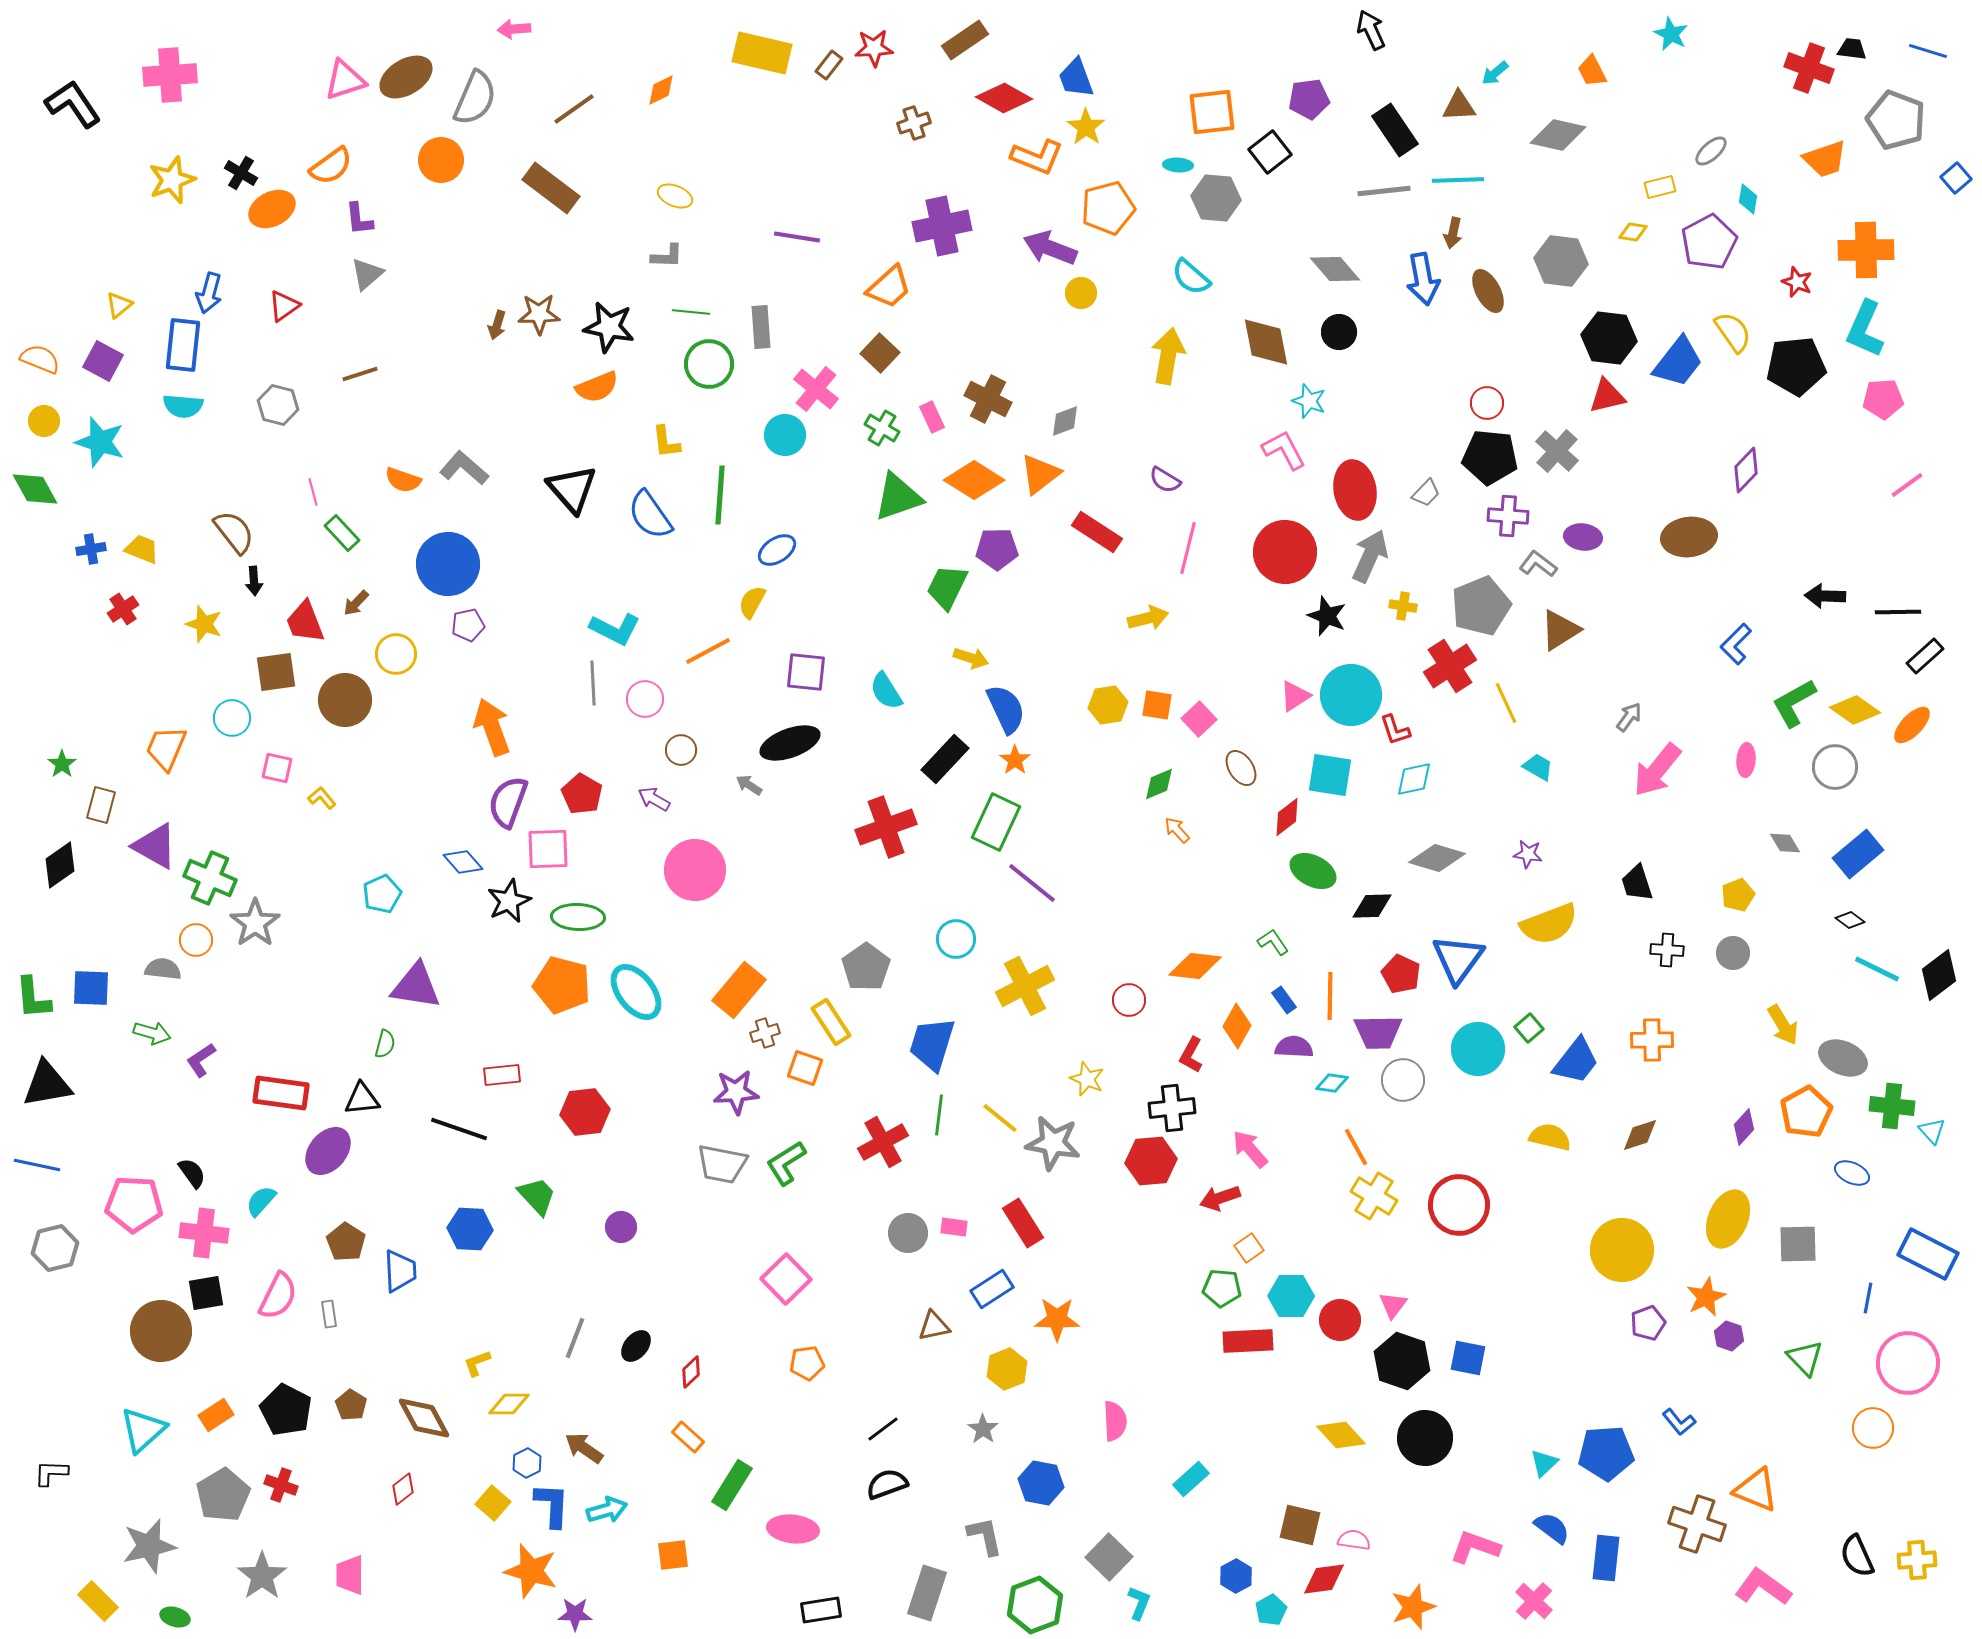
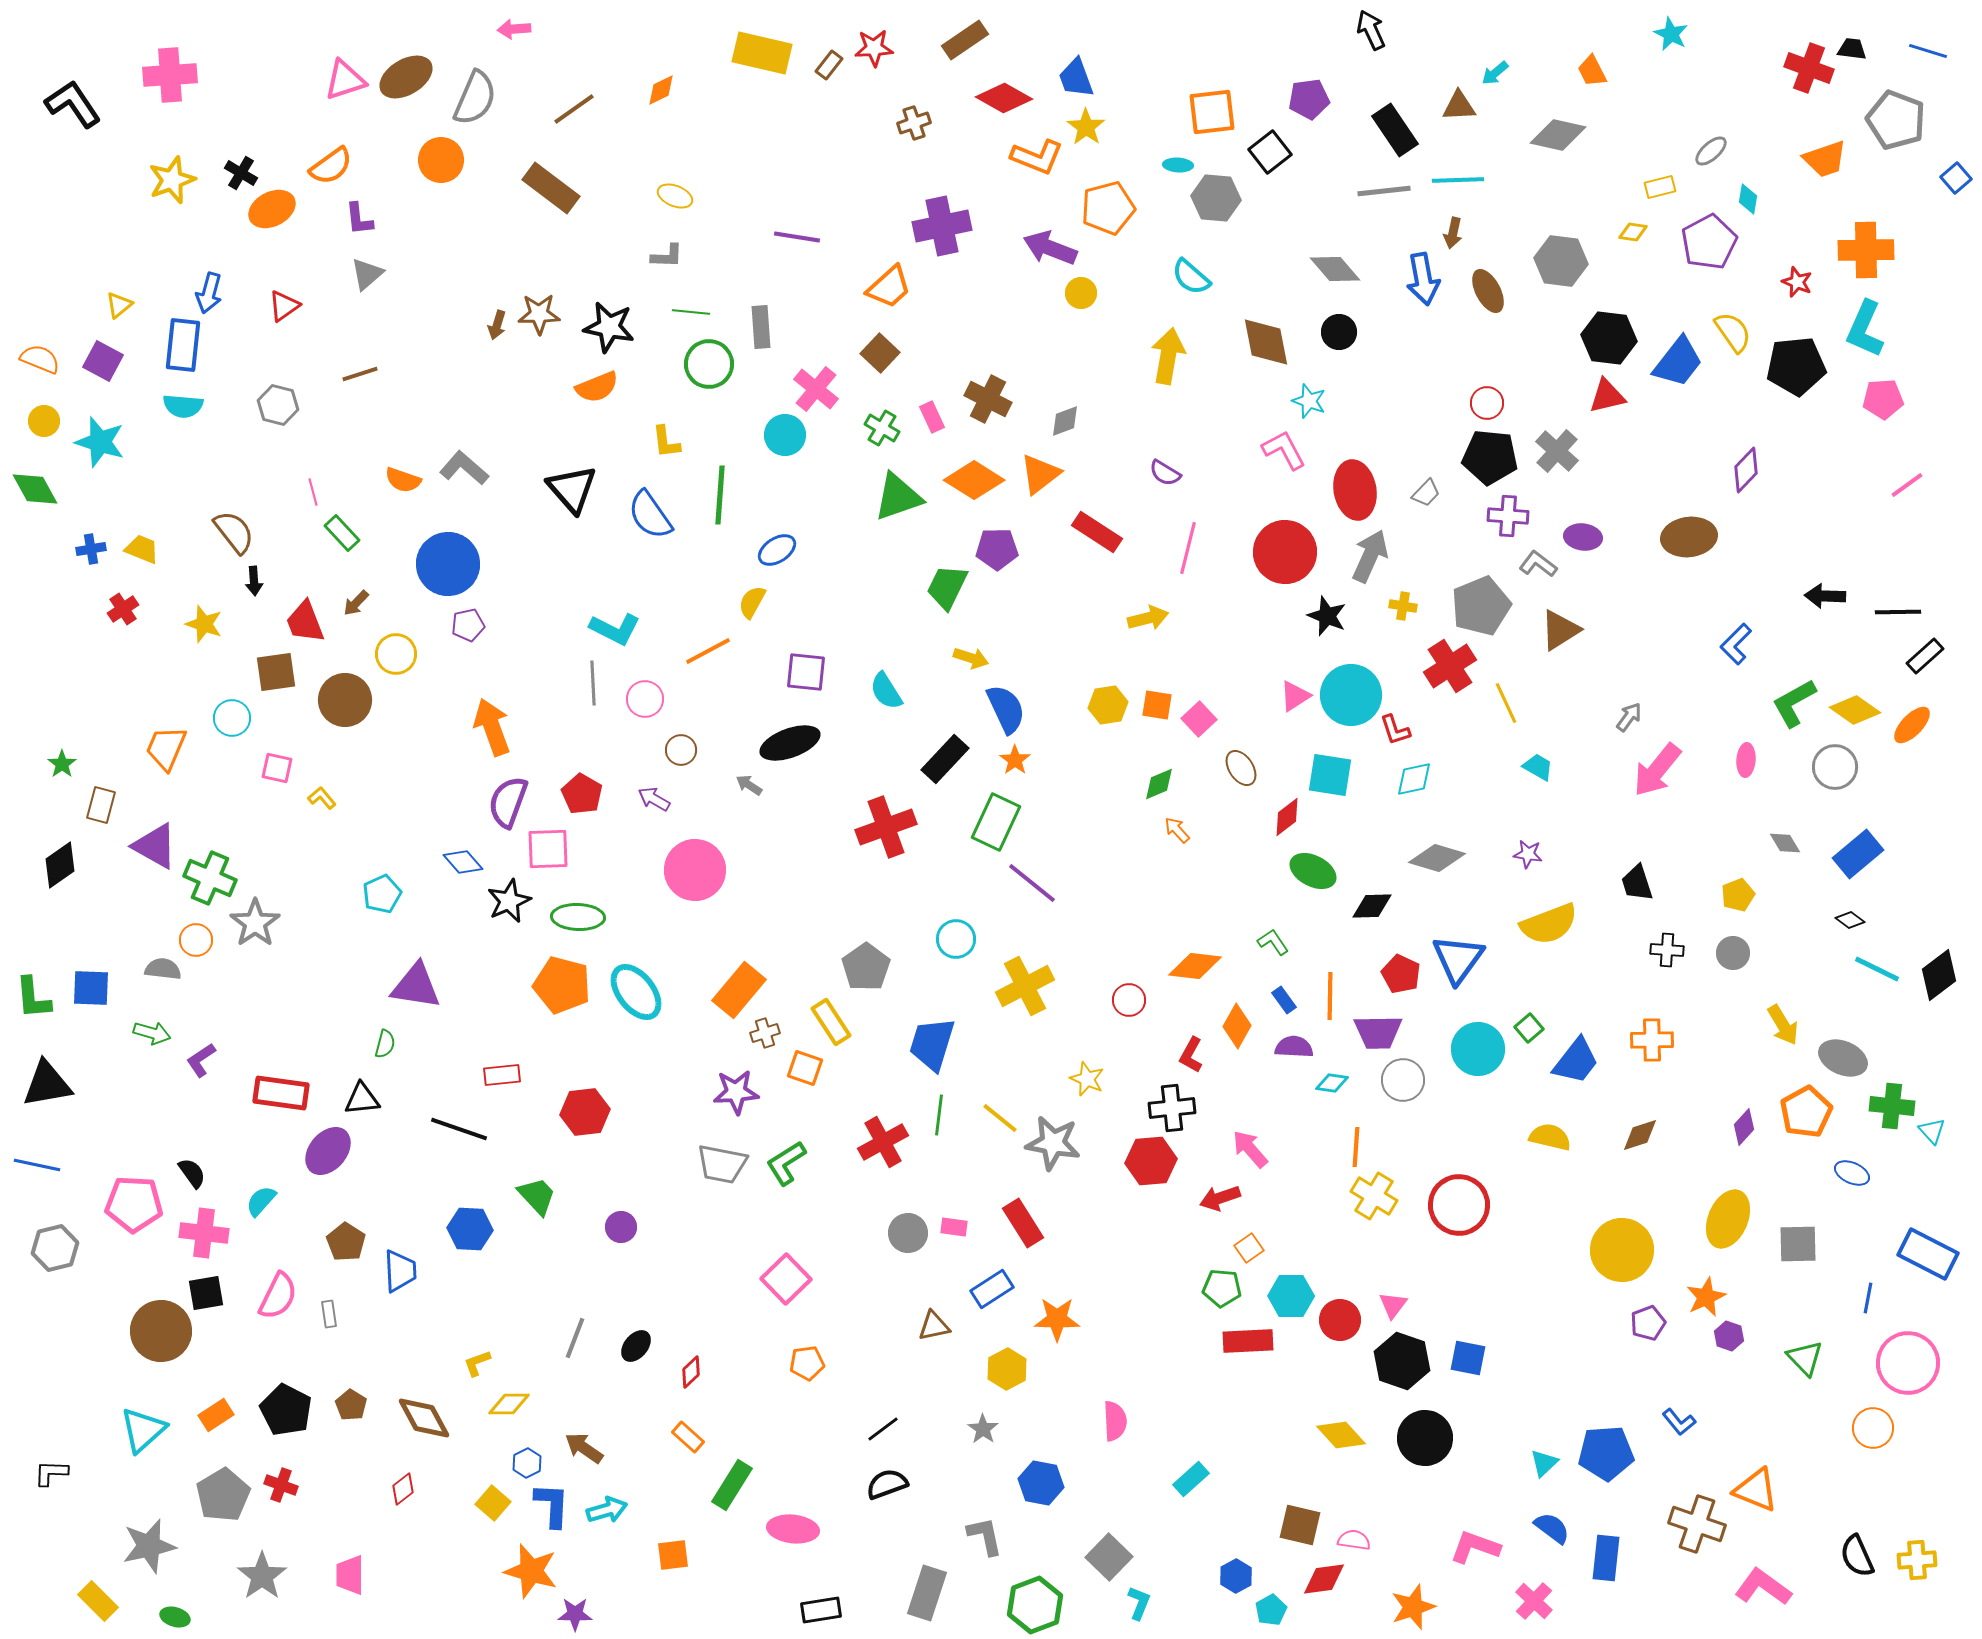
purple semicircle at (1165, 480): moved 7 px up
orange line at (1356, 1147): rotated 33 degrees clockwise
yellow hexagon at (1007, 1369): rotated 6 degrees counterclockwise
